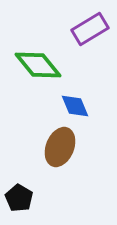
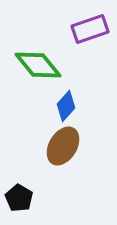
purple rectangle: rotated 12 degrees clockwise
blue diamond: moved 9 px left; rotated 64 degrees clockwise
brown ellipse: moved 3 px right, 1 px up; rotated 9 degrees clockwise
